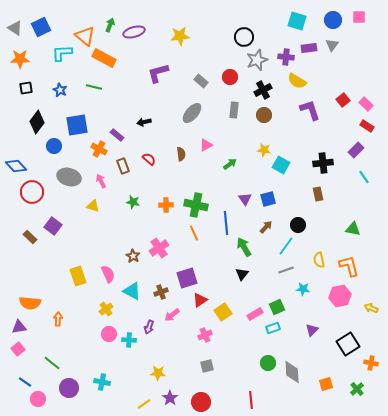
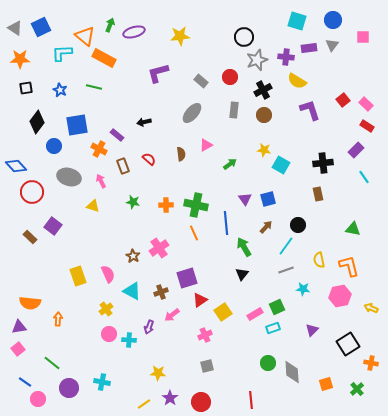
pink square at (359, 17): moved 4 px right, 20 px down
